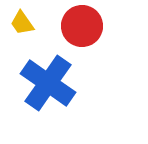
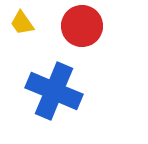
blue cross: moved 6 px right, 8 px down; rotated 12 degrees counterclockwise
